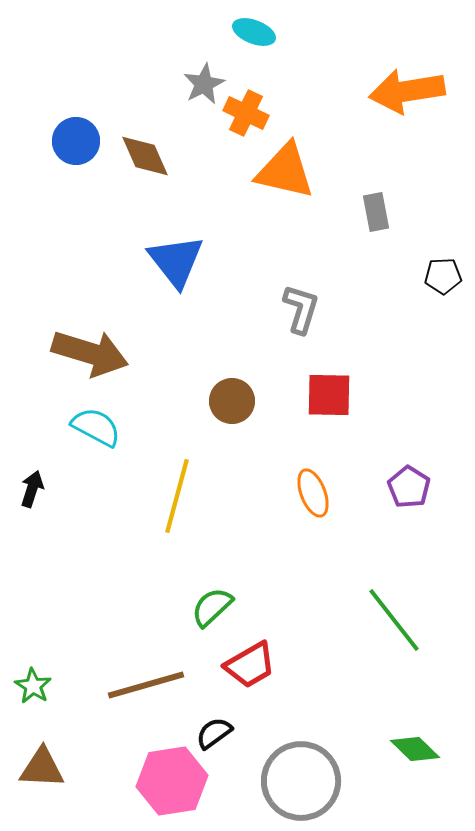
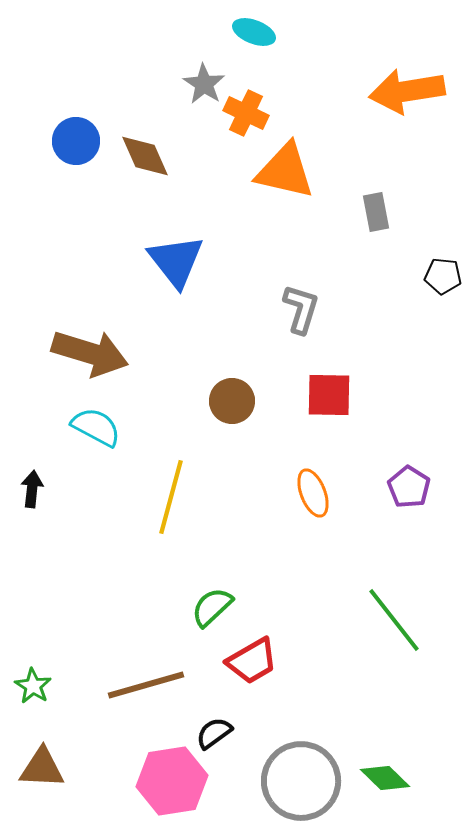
gray star: rotated 12 degrees counterclockwise
black pentagon: rotated 9 degrees clockwise
black arrow: rotated 12 degrees counterclockwise
yellow line: moved 6 px left, 1 px down
red trapezoid: moved 2 px right, 4 px up
green diamond: moved 30 px left, 29 px down
